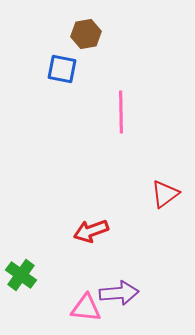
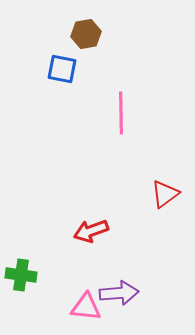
pink line: moved 1 px down
green cross: rotated 28 degrees counterclockwise
pink triangle: moved 1 px up
